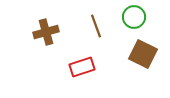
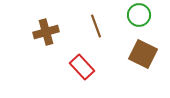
green circle: moved 5 px right, 2 px up
red rectangle: rotated 65 degrees clockwise
